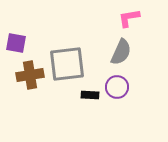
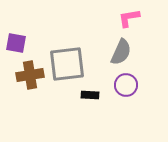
purple circle: moved 9 px right, 2 px up
